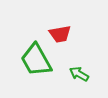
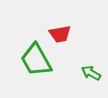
green arrow: moved 12 px right, 1 px up
